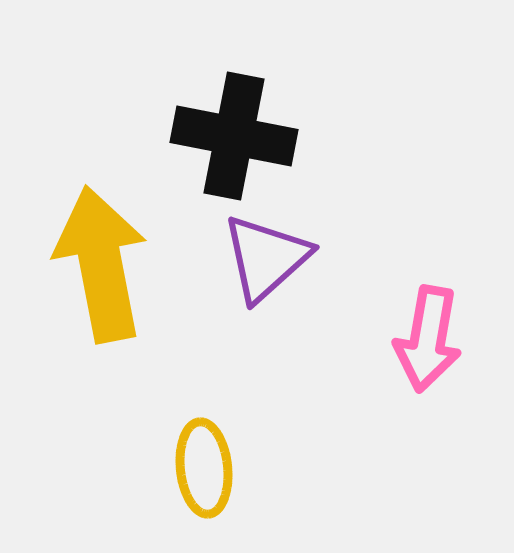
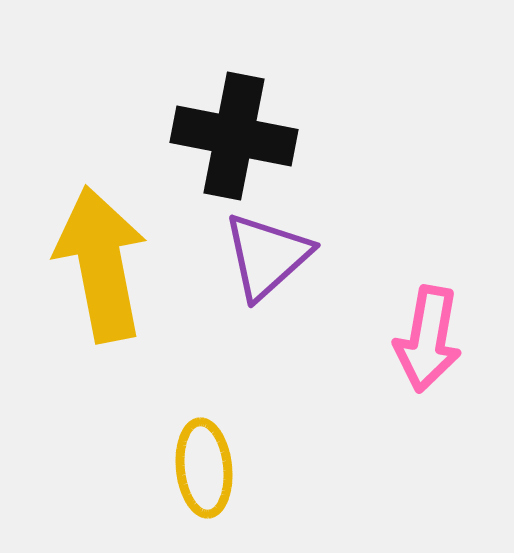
purple triangle: moved 1 px right, 2 px up
